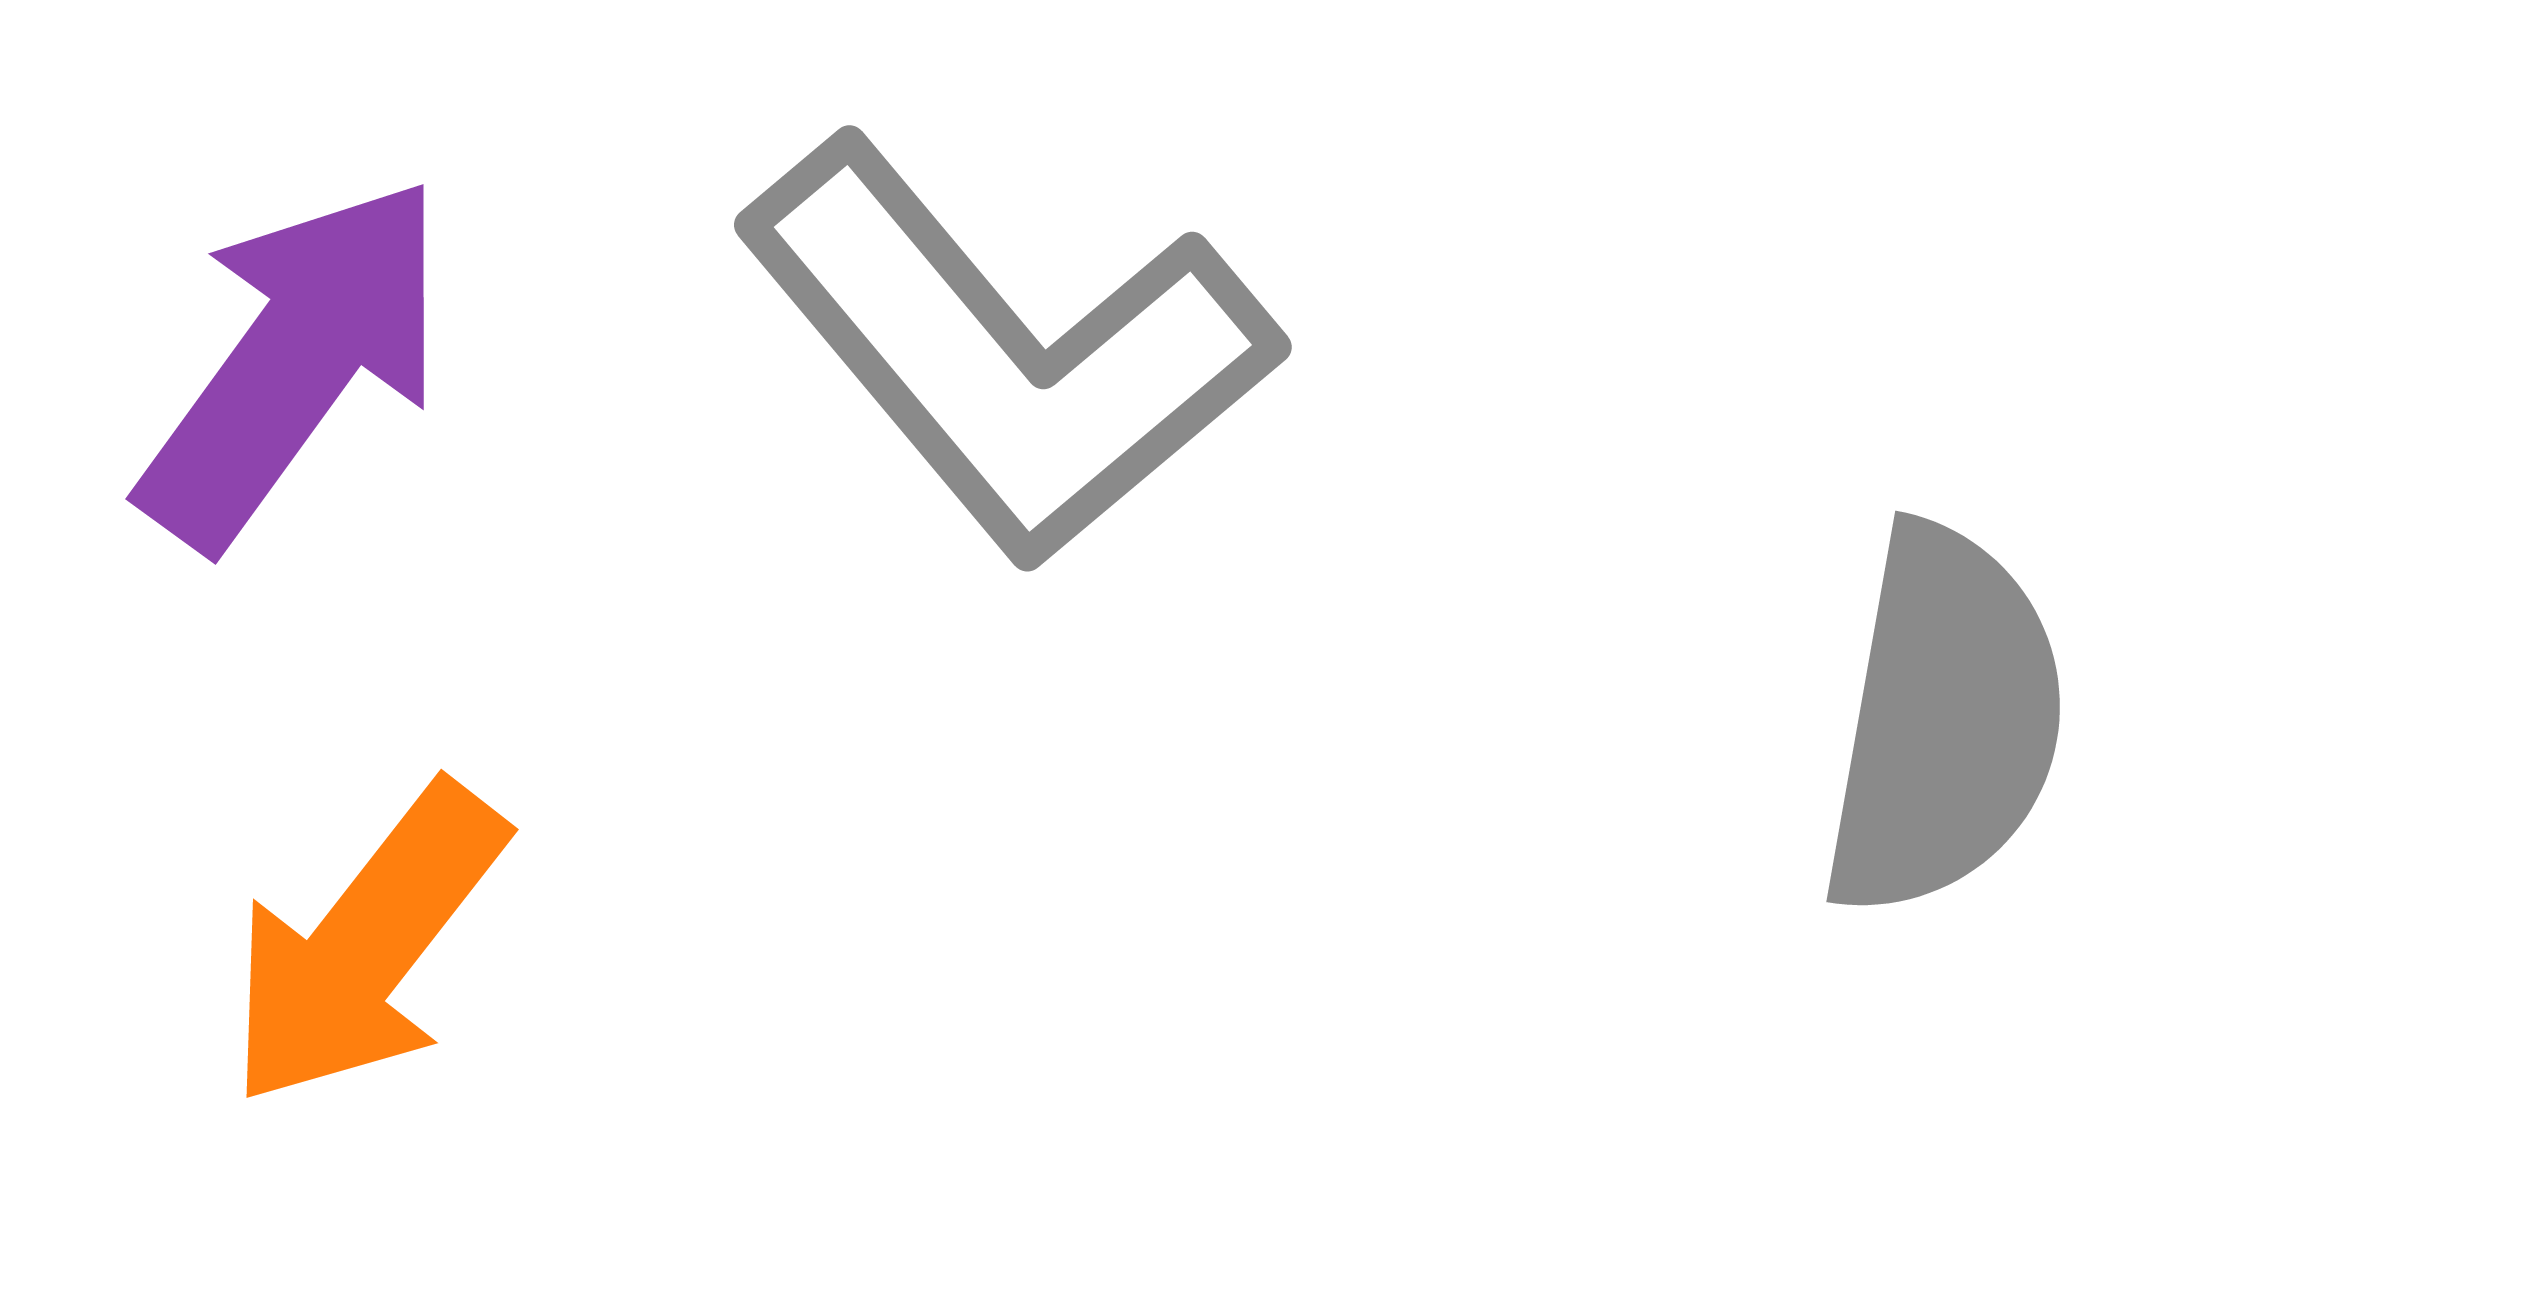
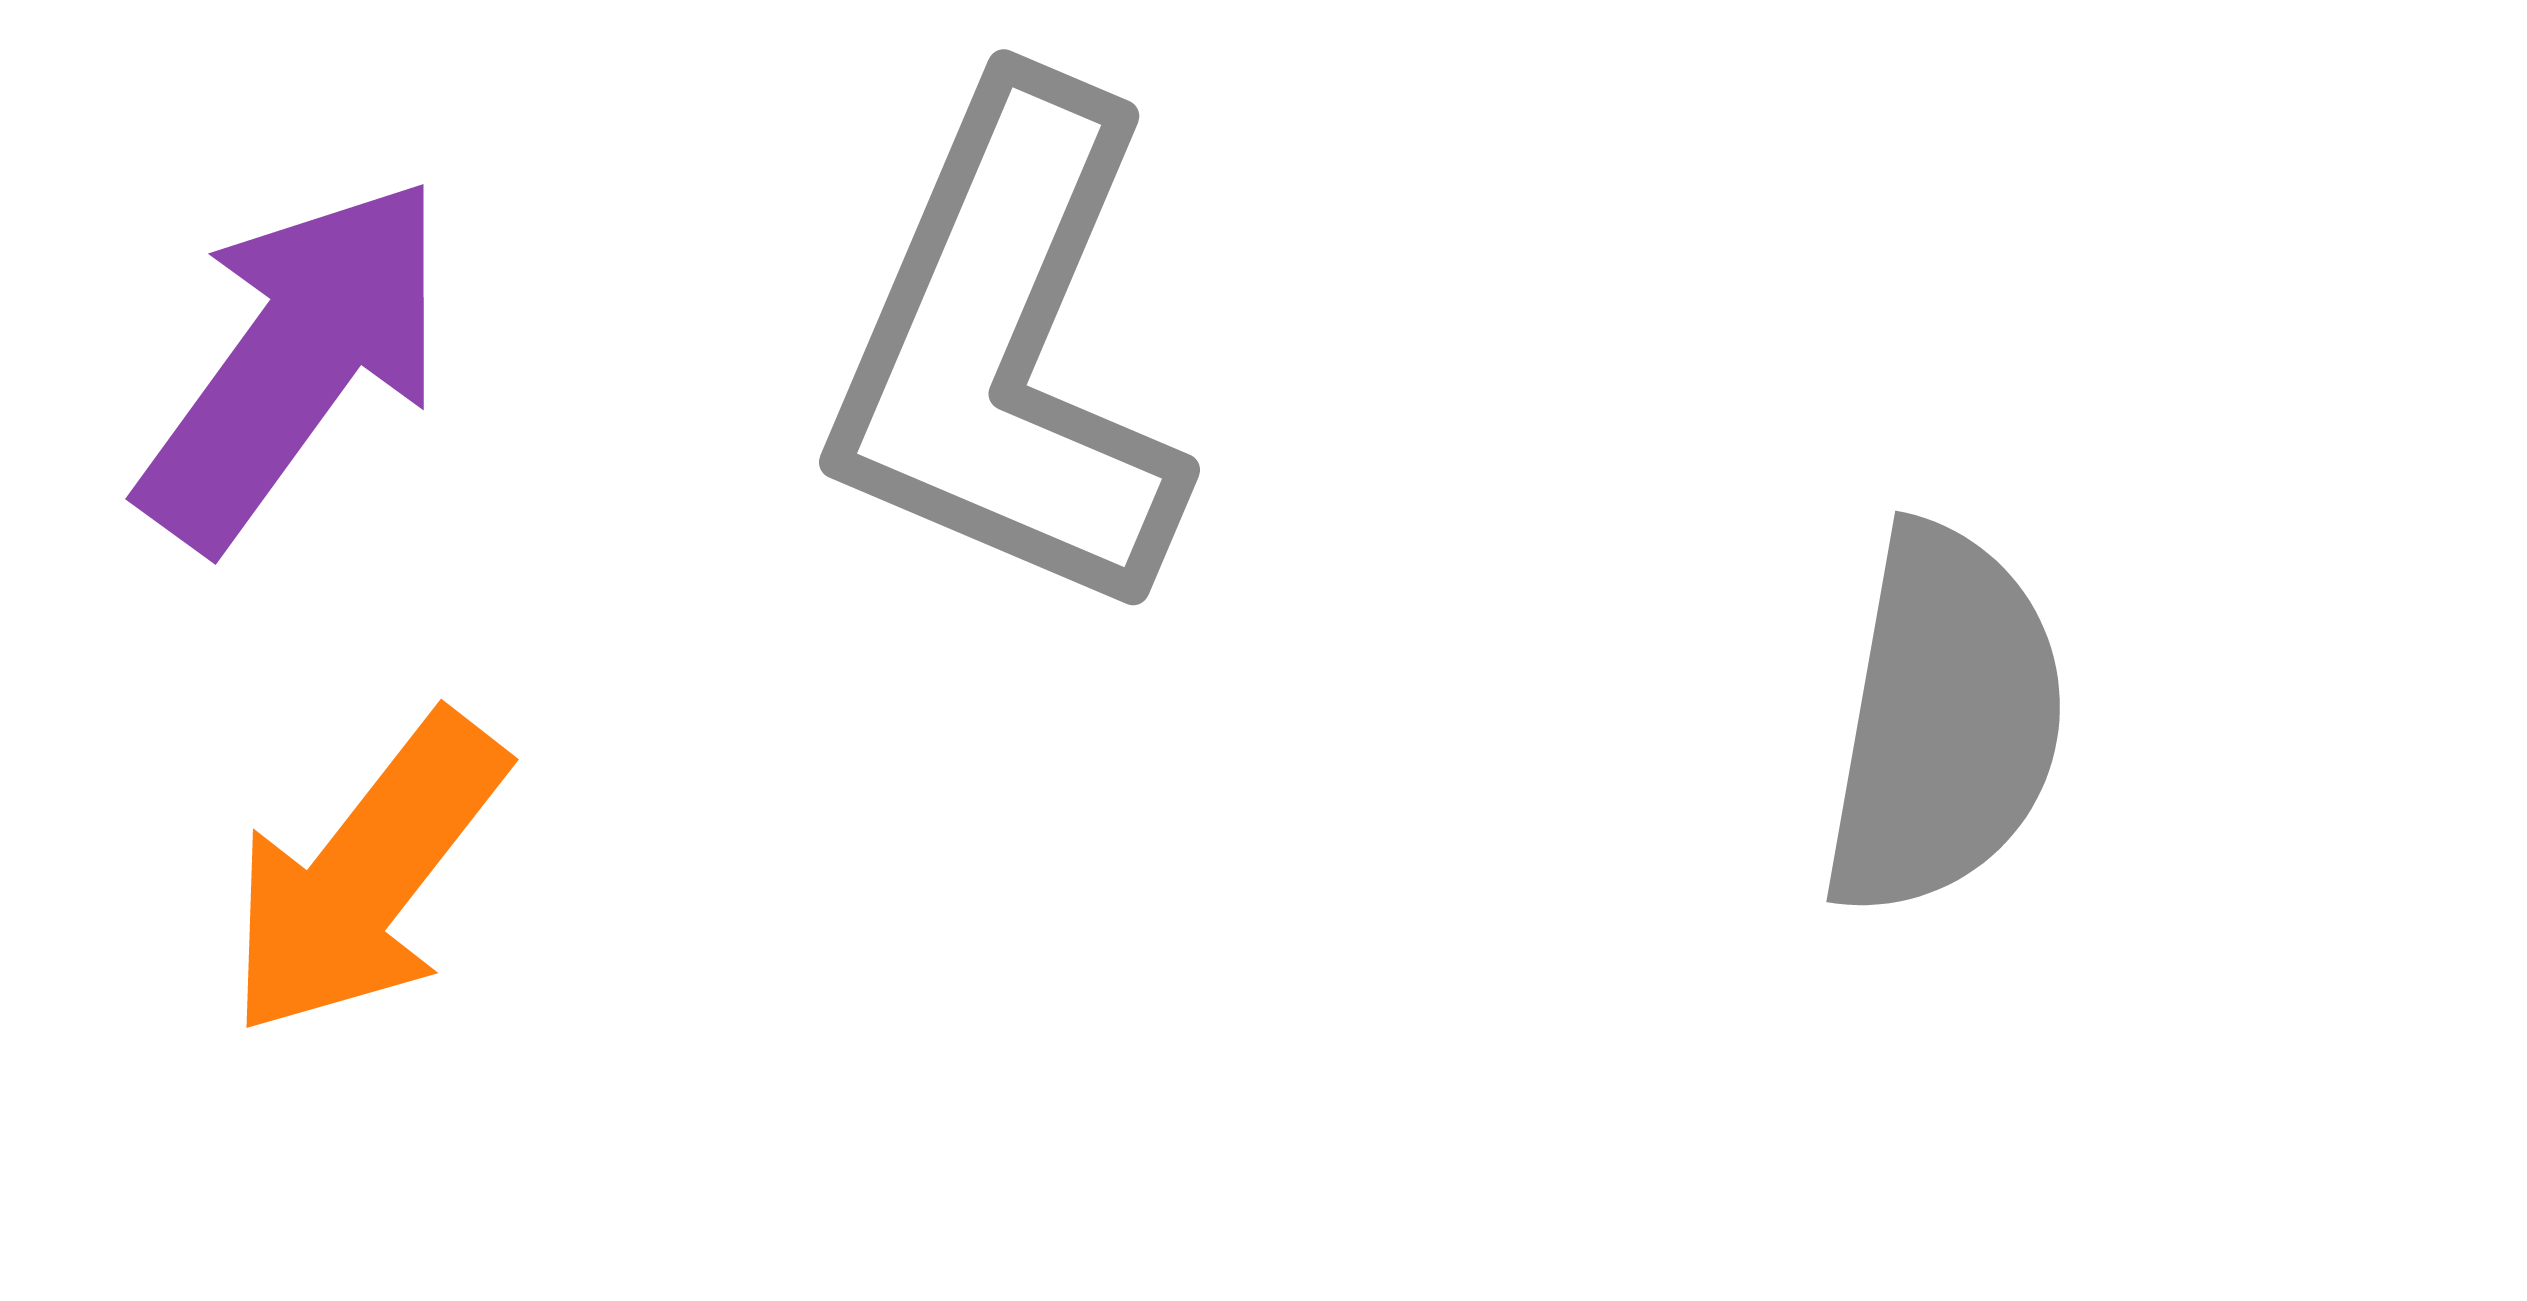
gray L-shape: rotated 63 degrees clockwise
orange arrow: moved 70 px up
